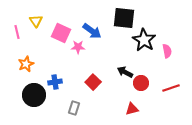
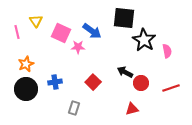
black circle: moved 8 px left, 6 px up
